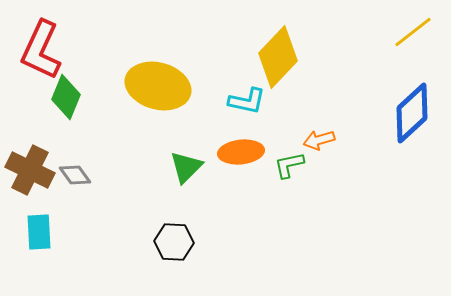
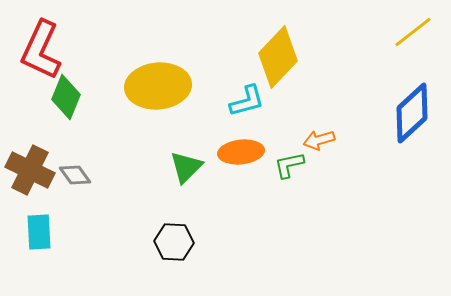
yellow ellipse: rotated 20 degrees counterclockwise
cyan L-shape: rotated 27 degrees counterclockwise
